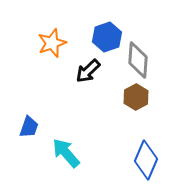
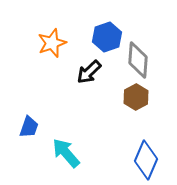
black arrow: moved 1 px right, 1 px down
